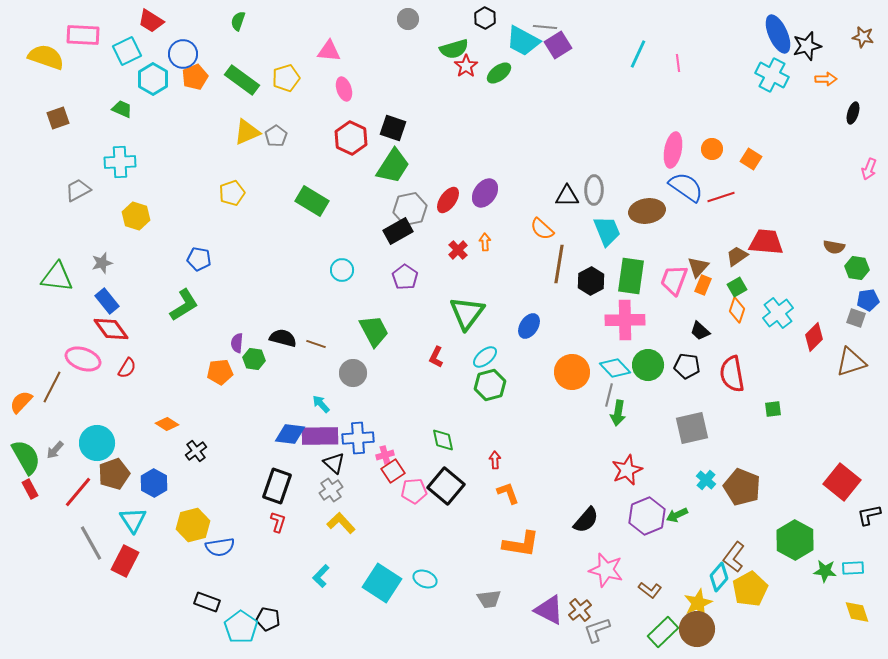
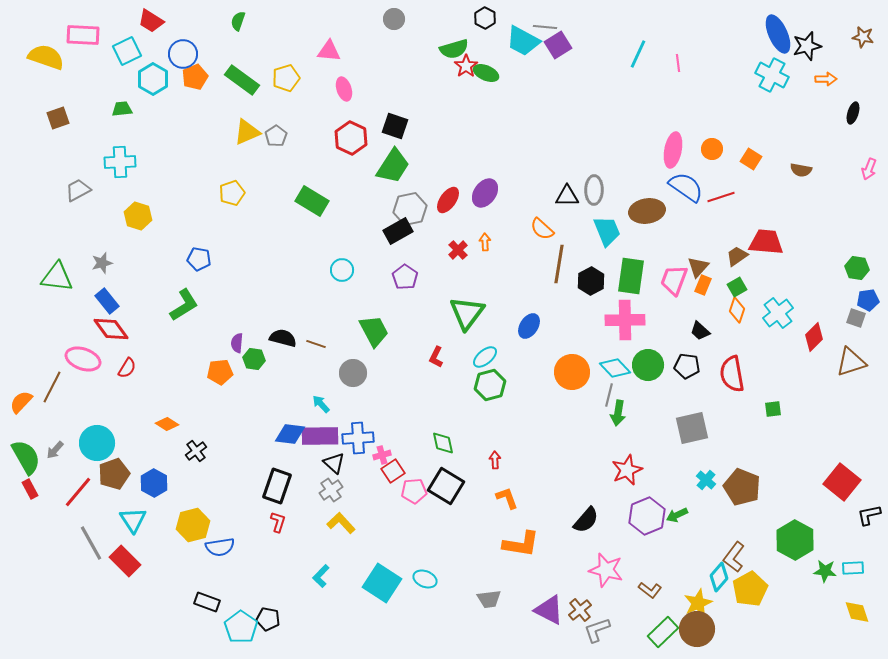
gray circle at (408, 19): moved 14 px left
green ellipse at (499, 73): moved 13 px left; rotated 60 degrees clockwise
green trapezoid at (122, 109): rotated 30 degrees counterclockwise
black square at (393, 128): moved 2 px right, 2 px up
yellow hexagon at (136, 216): moved 2 px right
brown semicircle at (834, 247): moved 33 px left, 77 px up
green diamond at (443, 440): moved 3 px down
pink cross at (385, 455): moved 3 px left
black square at (446, 486): rotated 9 degrees counterclockwise
orange L-shape at (508, 493): moved 1 px left, 5 px down
red rectangle at (125, 561): rotated 72 degrees counterclockwise
